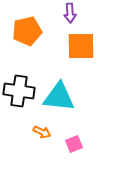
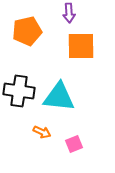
purple arrow: moved 1 px left
